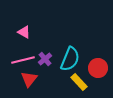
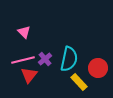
pink triangle: rotated 16 degrees clockwise
cyan semicircle: moved 1 px left; rotated 10 degrees counterclockwise
red triangle: moved 4 px up
